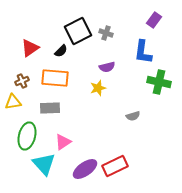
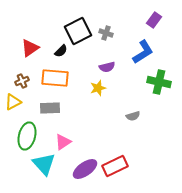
blue L-shape: rotated 130 degrees counterclockwise
yellow triangle: rotated 18 degrees counterclockwise
